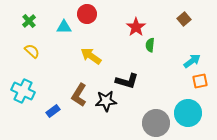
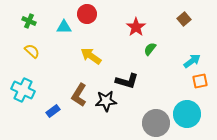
green cross: rotated 24 degrees counterclockwise
green semicircle: moved 4 px down; rotated 32 degrees clockwise
cyan cross: moved 1 px up
cyan circle: moved 1 px left, 1 px down
